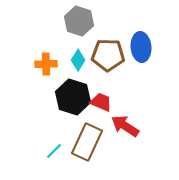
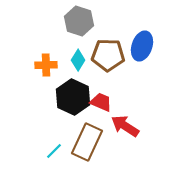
blue ellipse: moved 1 px right, 1 px up; rotated 24 degrees clockwise
orange cross: moved 1 px down
black hexagon: rotated 8 degrees clockwise
